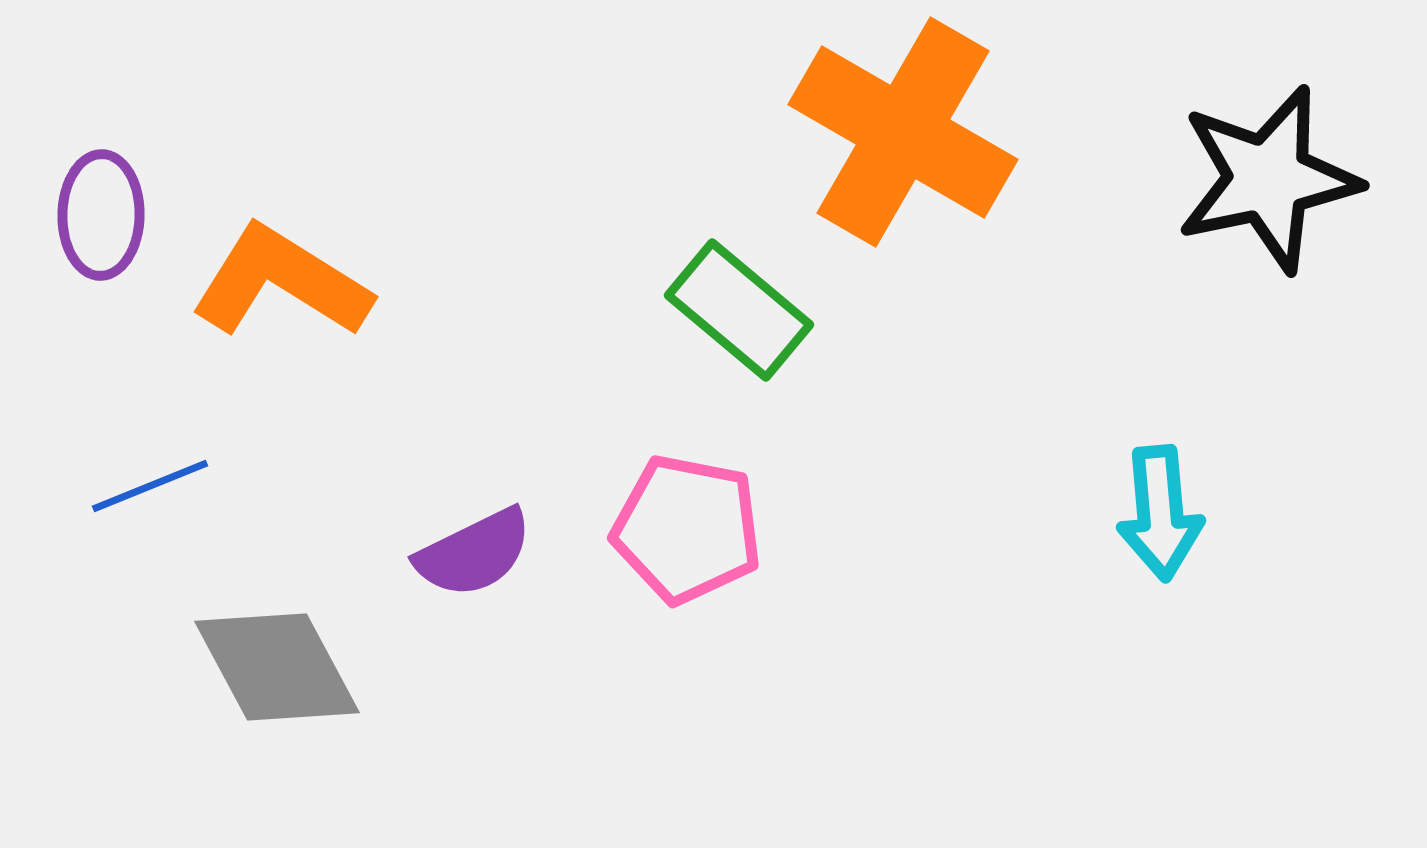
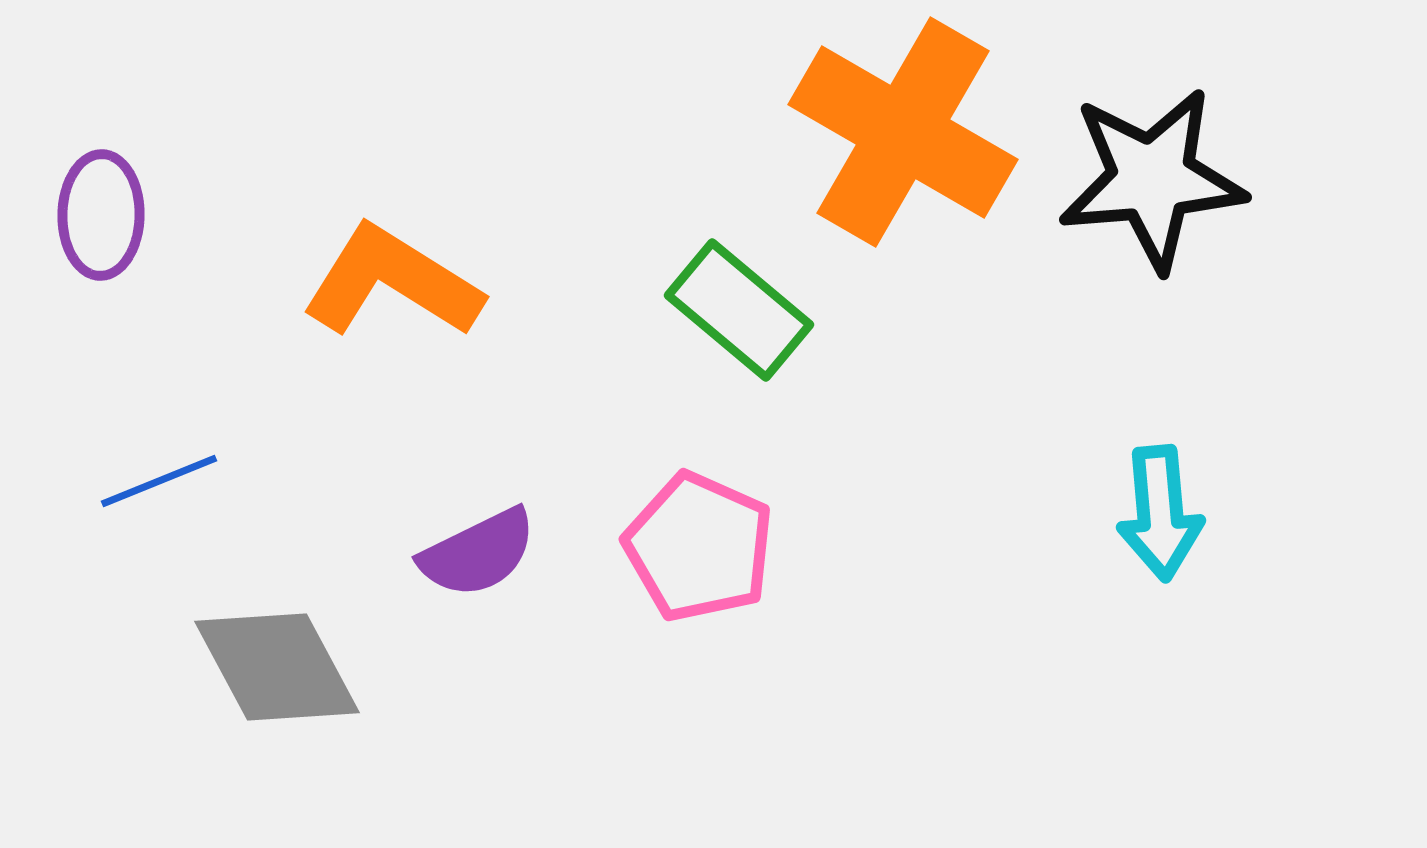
black star: moved 116 px left; rotated 7 degrees clockwise
orange L-shape: moved 111 px right
blue line: moved 9 px right, 5 px up
pink pentagon: moved 12 px right, 18 px down; rotated 13 degrees clockwise
purple semicircle: moved 4 px right
